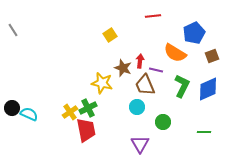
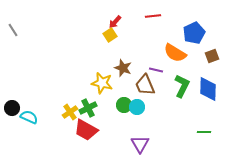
red arrow: moved 25 px left, 39 px up; rotated 144 degrees counterclockwise
blue diamond: rotated 65 degrees counterclockwise
cyan semicircle: moved 3 px down
green circle: moved 39 px left, 17 px up
red trapezoid: rotated 130 degrees clockwise
